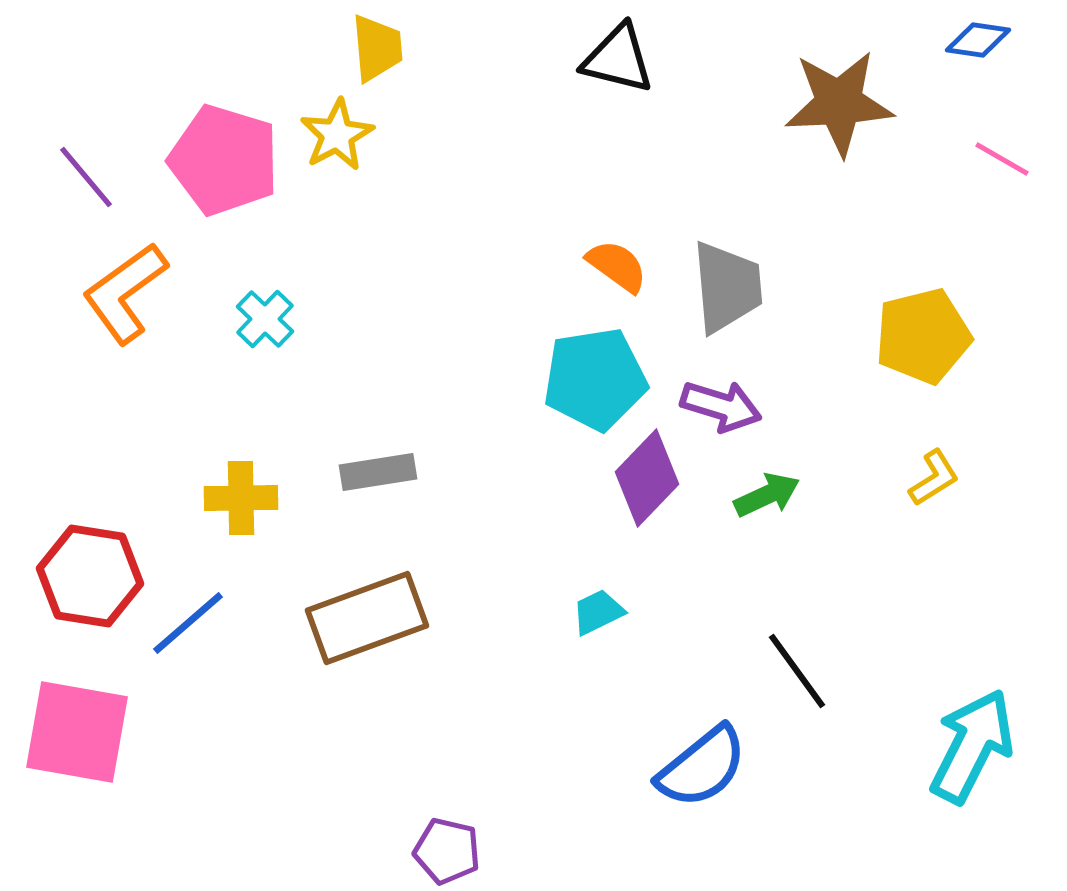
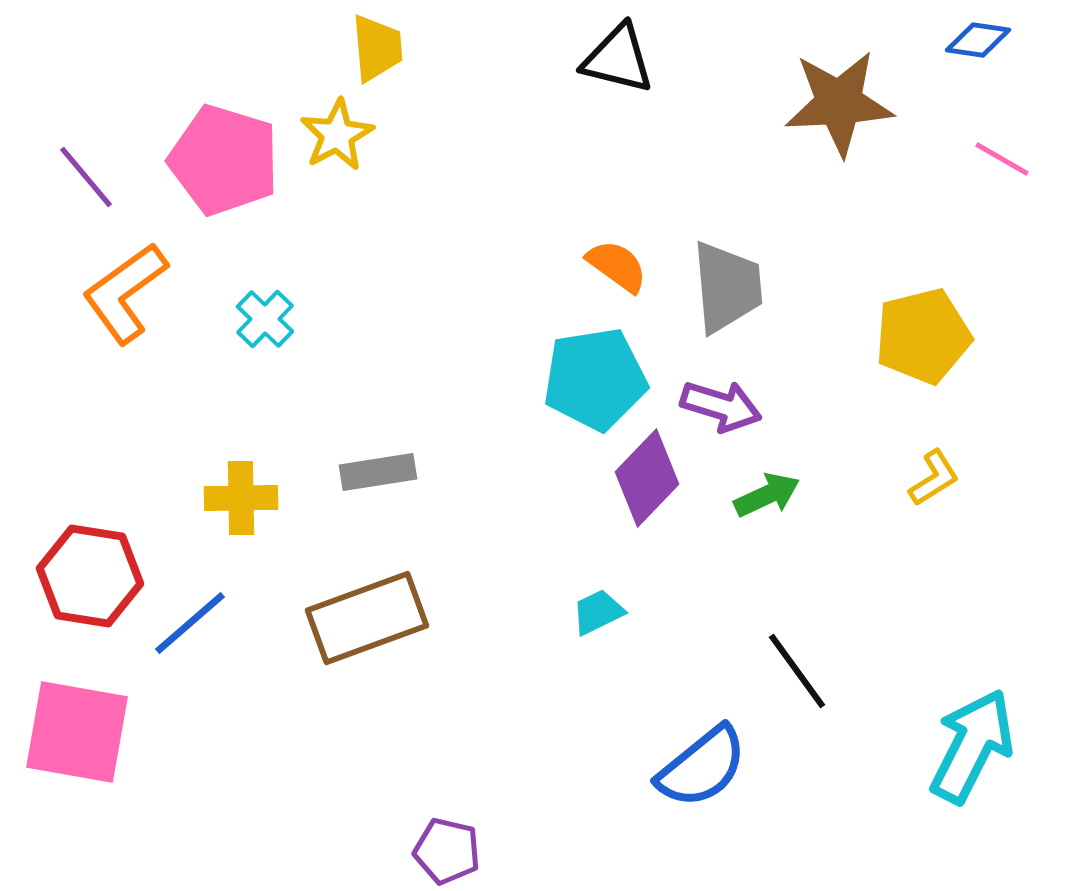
blue line: moved 2 px right
